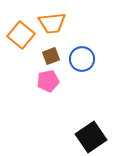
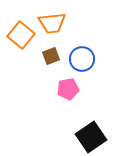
pink pentagon: moved 20 px right, 8 px down
